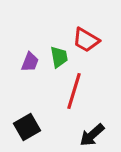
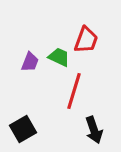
red trapezoid: rotated 100 degrees counterclockwise
green trapezoid: rotated 55 degrees counterclockwise
black square: moved 4 px left, 2 px down
black arrow: moved 2 px right, 5 px up; rotated 68 degrees counterclockwise
